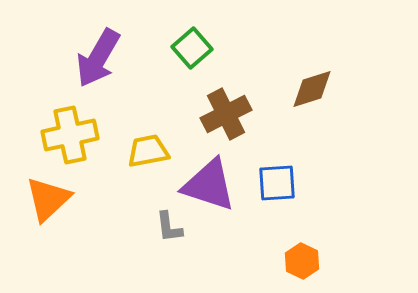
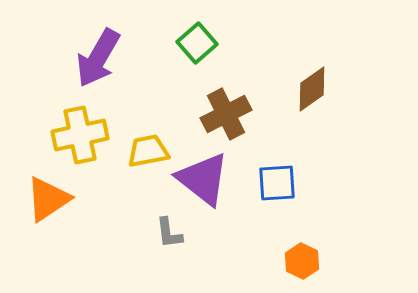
green square: moved 5 px right, 5 px up
brown diamond: rotated 18 degrees counterclockwise
yellow cross: moved 10 px right
purple triangle: moved 6 px left, 6 px up; rotated 20 degrees clockwise
orange triangle: rotated 9 degrees clockwise
gray L-shape: moved 6 px down
